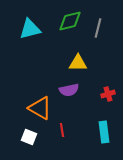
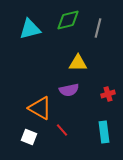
green diamond: moved 2 px left, 1 px up
red line: rotated 32 degrees counterclockwise
